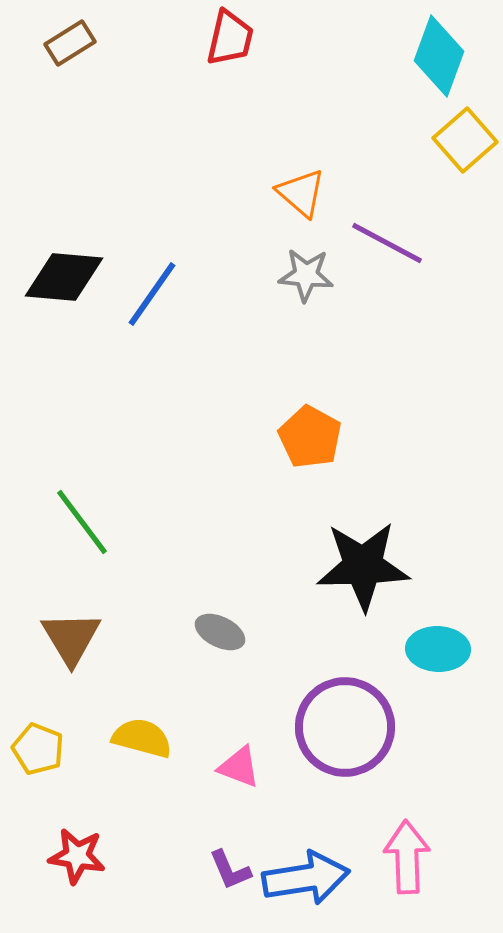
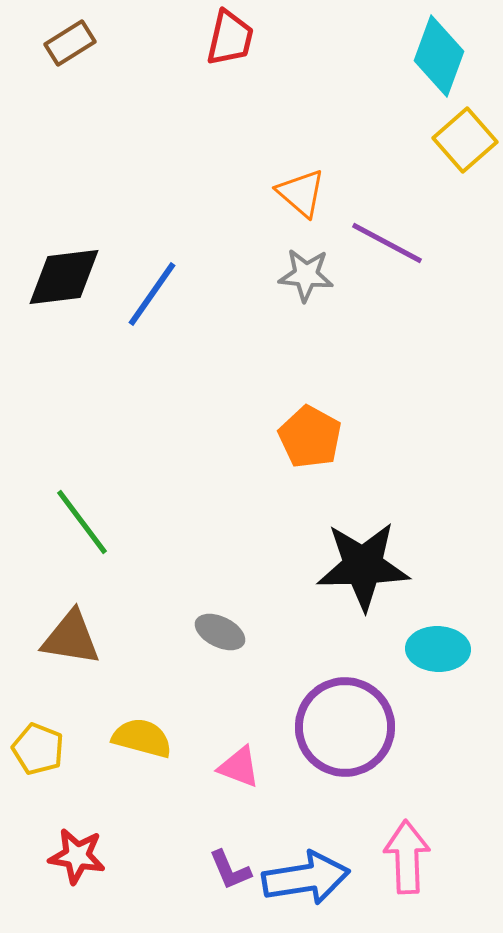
black diamond: rotated 12 degrees counterclockwise
brown triangle: rotated 50 degrees counterclockwise
